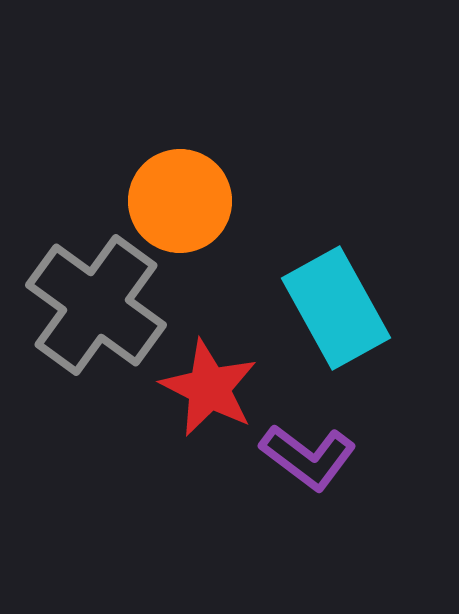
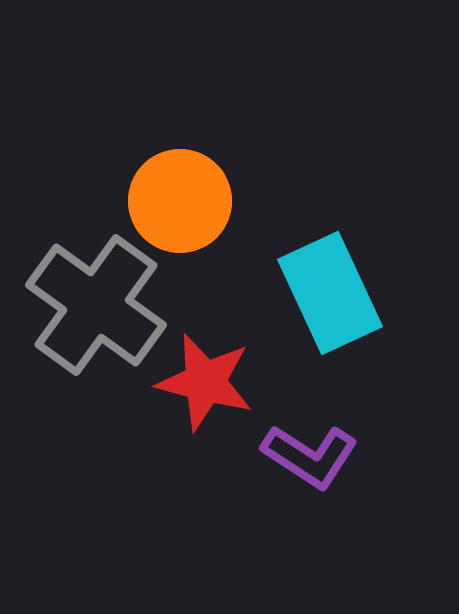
cyan rectangle: moved 6 px left, 15 px up; rotated 4 degrees clockwise
red star: moved 4 px left, 6 px up; rotated 12 degrees counterclockwise
purple L-shape: moved 2 px right, 1 px up; rotated 4 degrees counterclockwise
